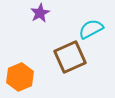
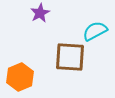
cyan semicircle: moved 4 px right, 2 px down
brown square: rotated 28 degrees clockwise
